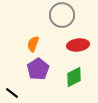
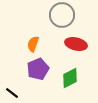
red ellipse: moved 2 px left, 1 px up; rotated 20 degrees clockwise
purple pentagon: rotated 10 degrees clockwise
green diamond: moved 4 px left, 1 px down
